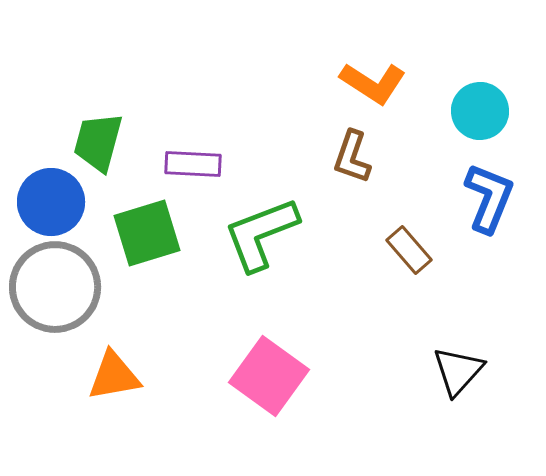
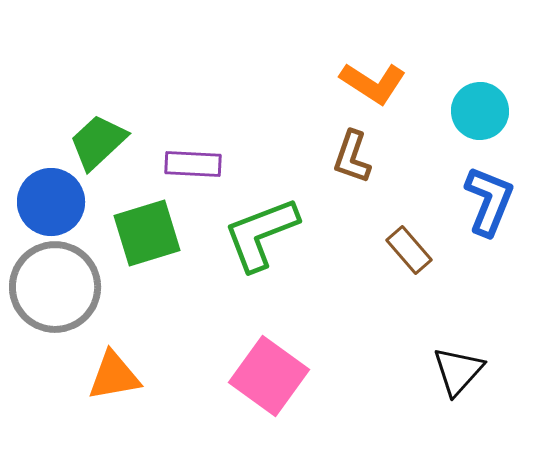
green trapezoid: rotated 32 degrees clockwise
blue L-shape: moved 3 px down
